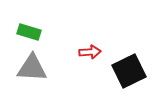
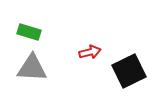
red arrow: rotated 10 degrees counterclockwise
